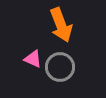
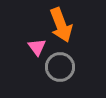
pink triangle: moved 4 px right, 12 px up; rotated 30 degrees clockwise
